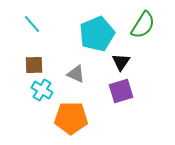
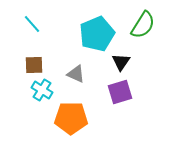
purple square: moved 1 px left, 1 px down
